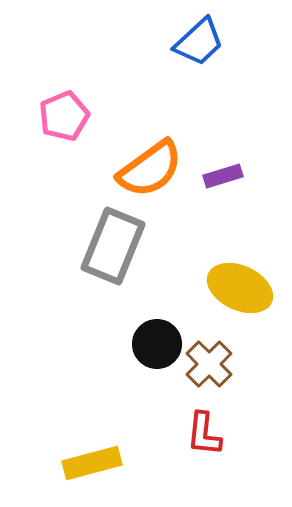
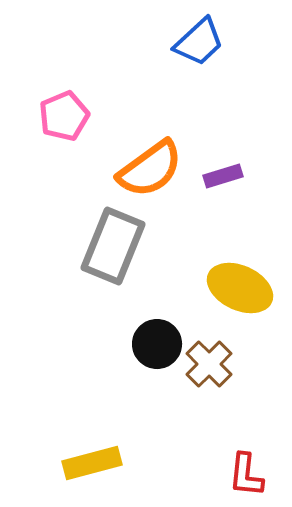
red L-shape: moved 42 px right, 41 px down
